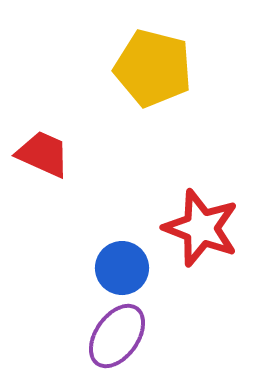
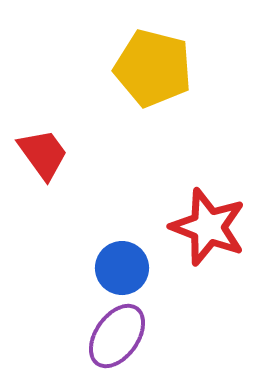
red trapezoid: rotated 30 degrees clockwise
red star: moved 7 px right, 1 px up
